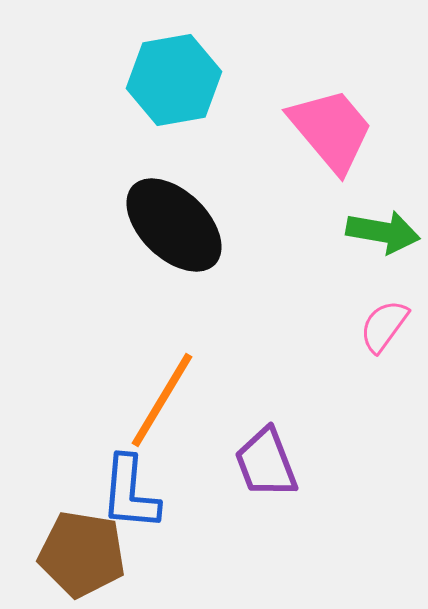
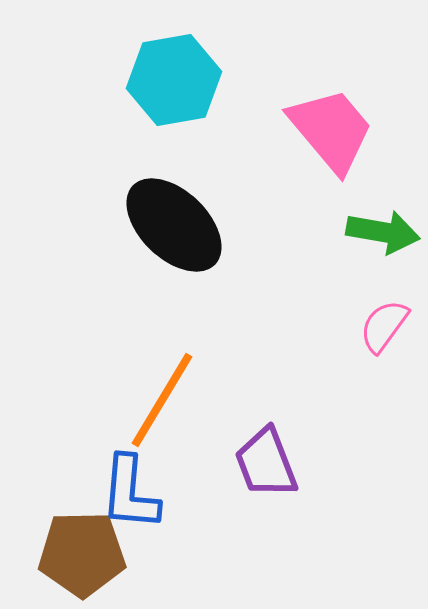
brown pentagon: rotated 10 degrees counterclockwise
